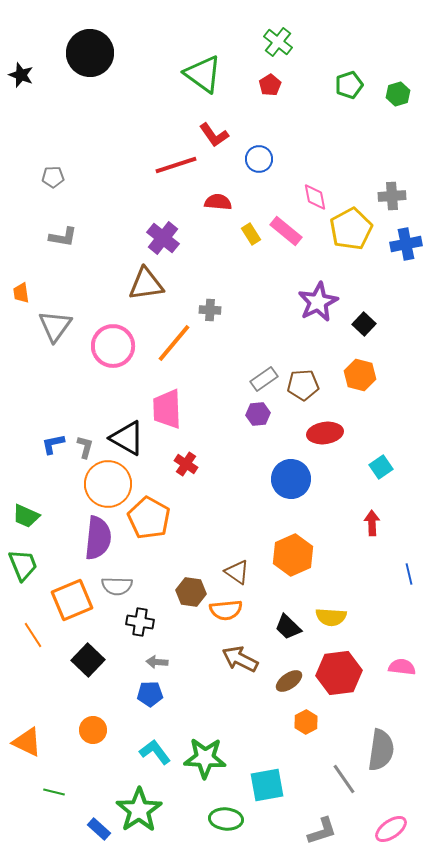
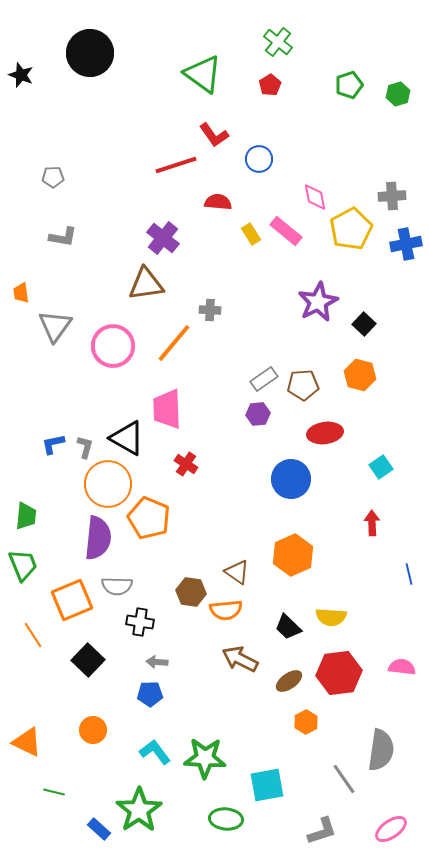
green trapezoid at (26, 516): rotated 108 degrees counterclockwise
orange pentagon at (149, 518): rotated 6 degrees counterclockwise
